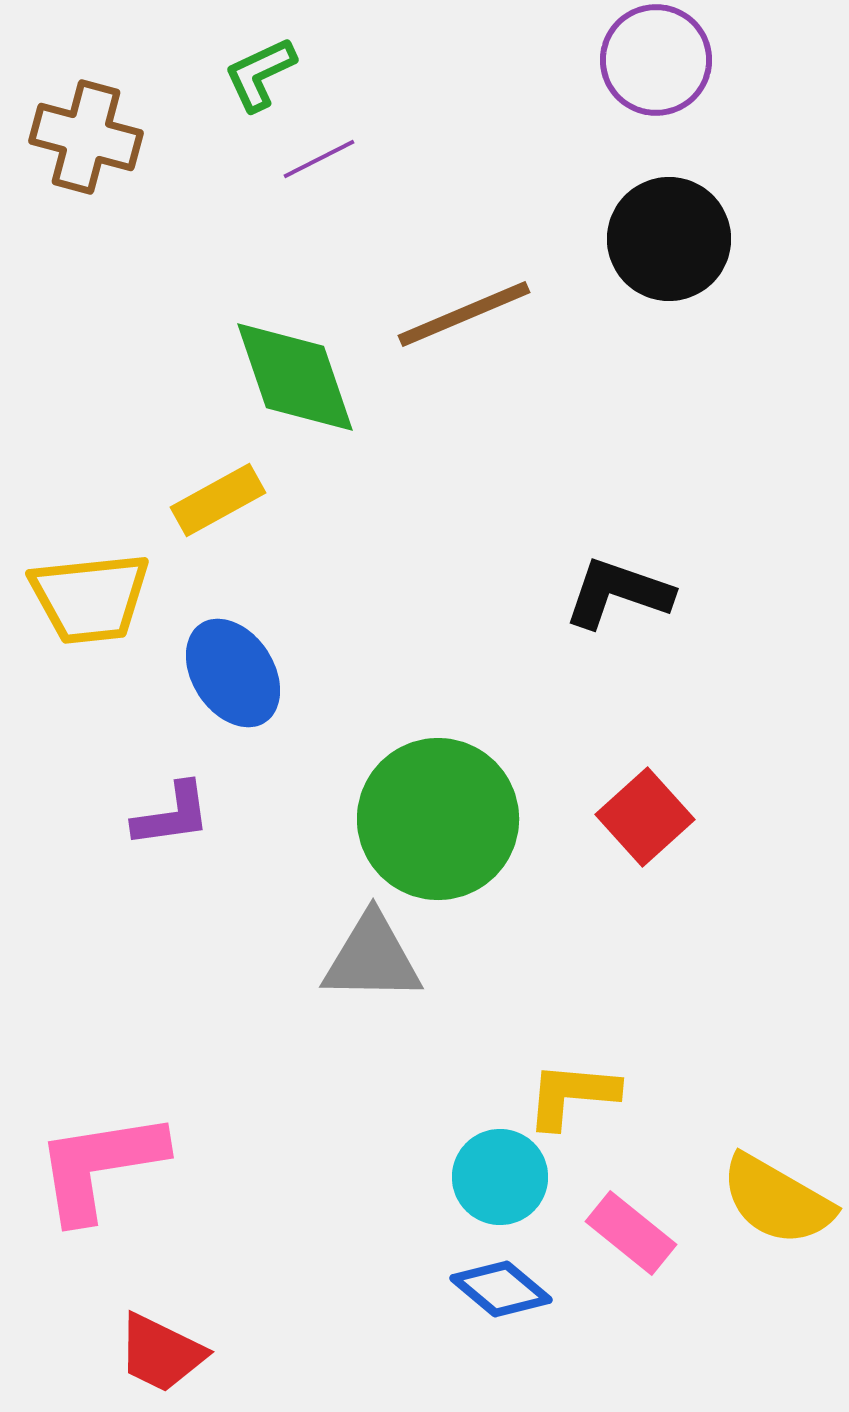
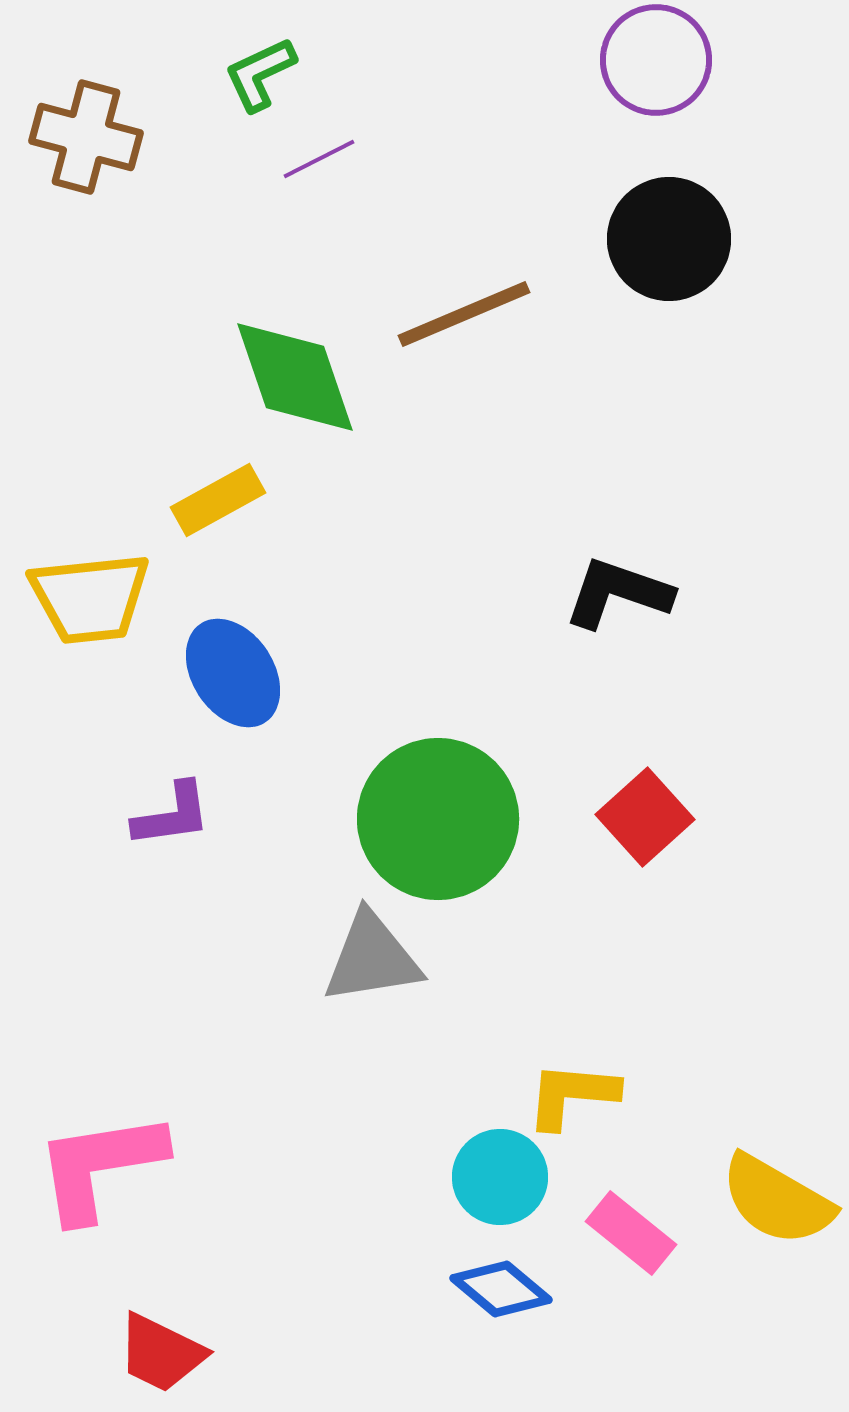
gray triangle: rotated 10 degrees counterclockwise
